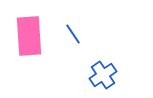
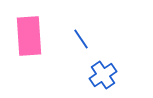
blue line: moved 8 px right, 5 px down
